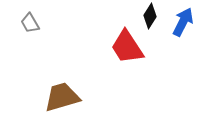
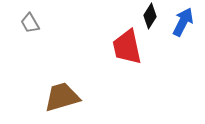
red trapezoid: rotated 21 degrees clockwise
